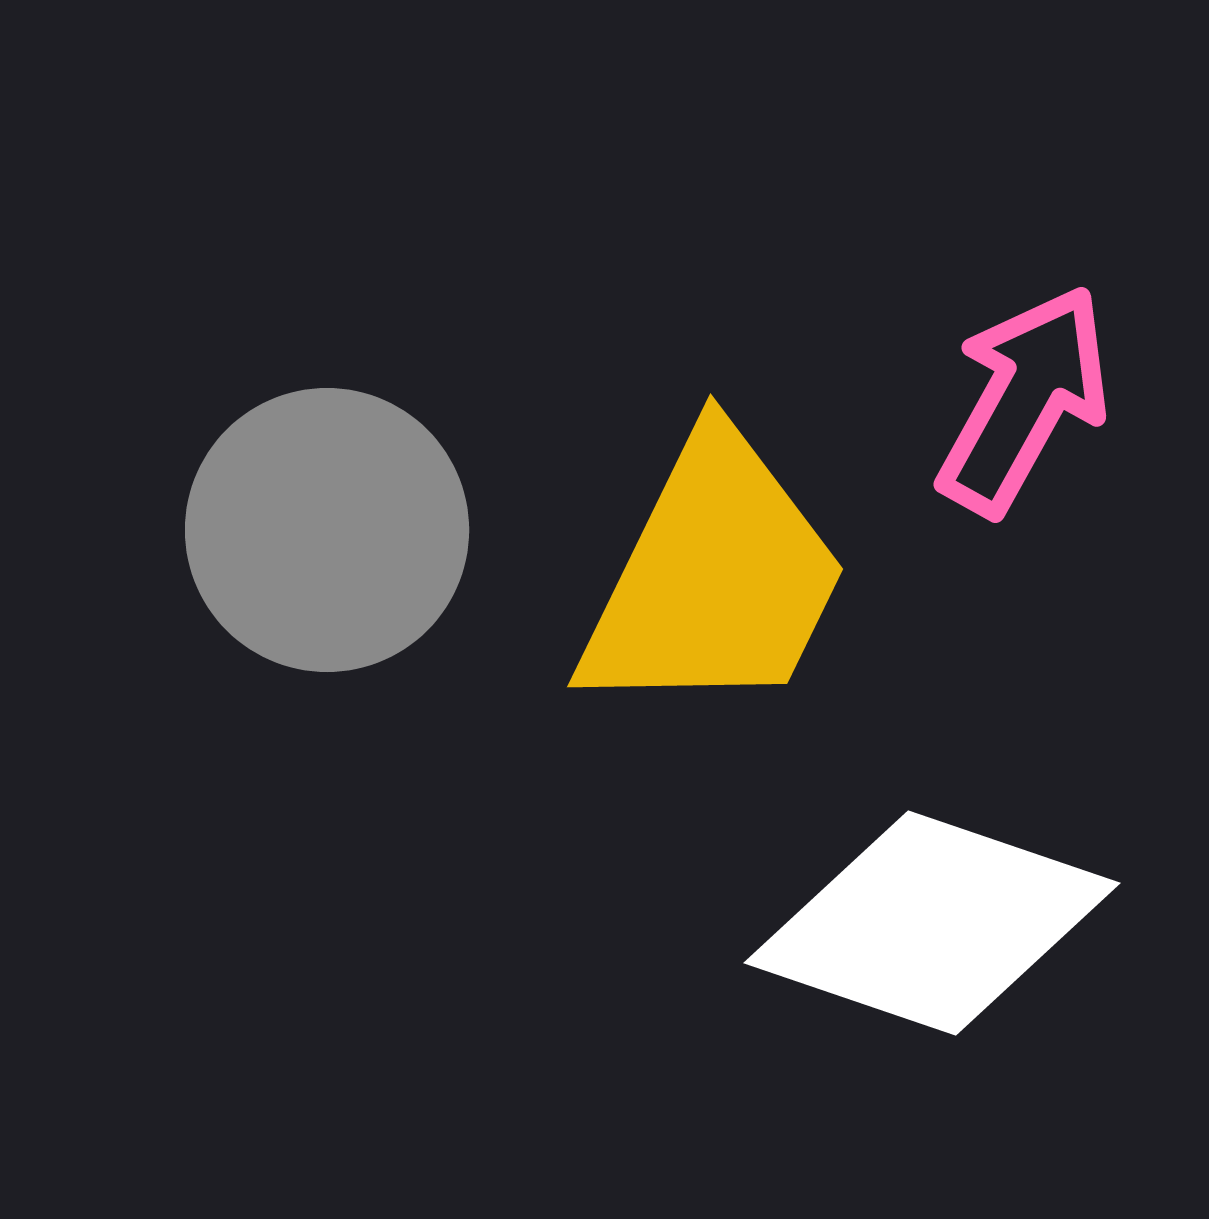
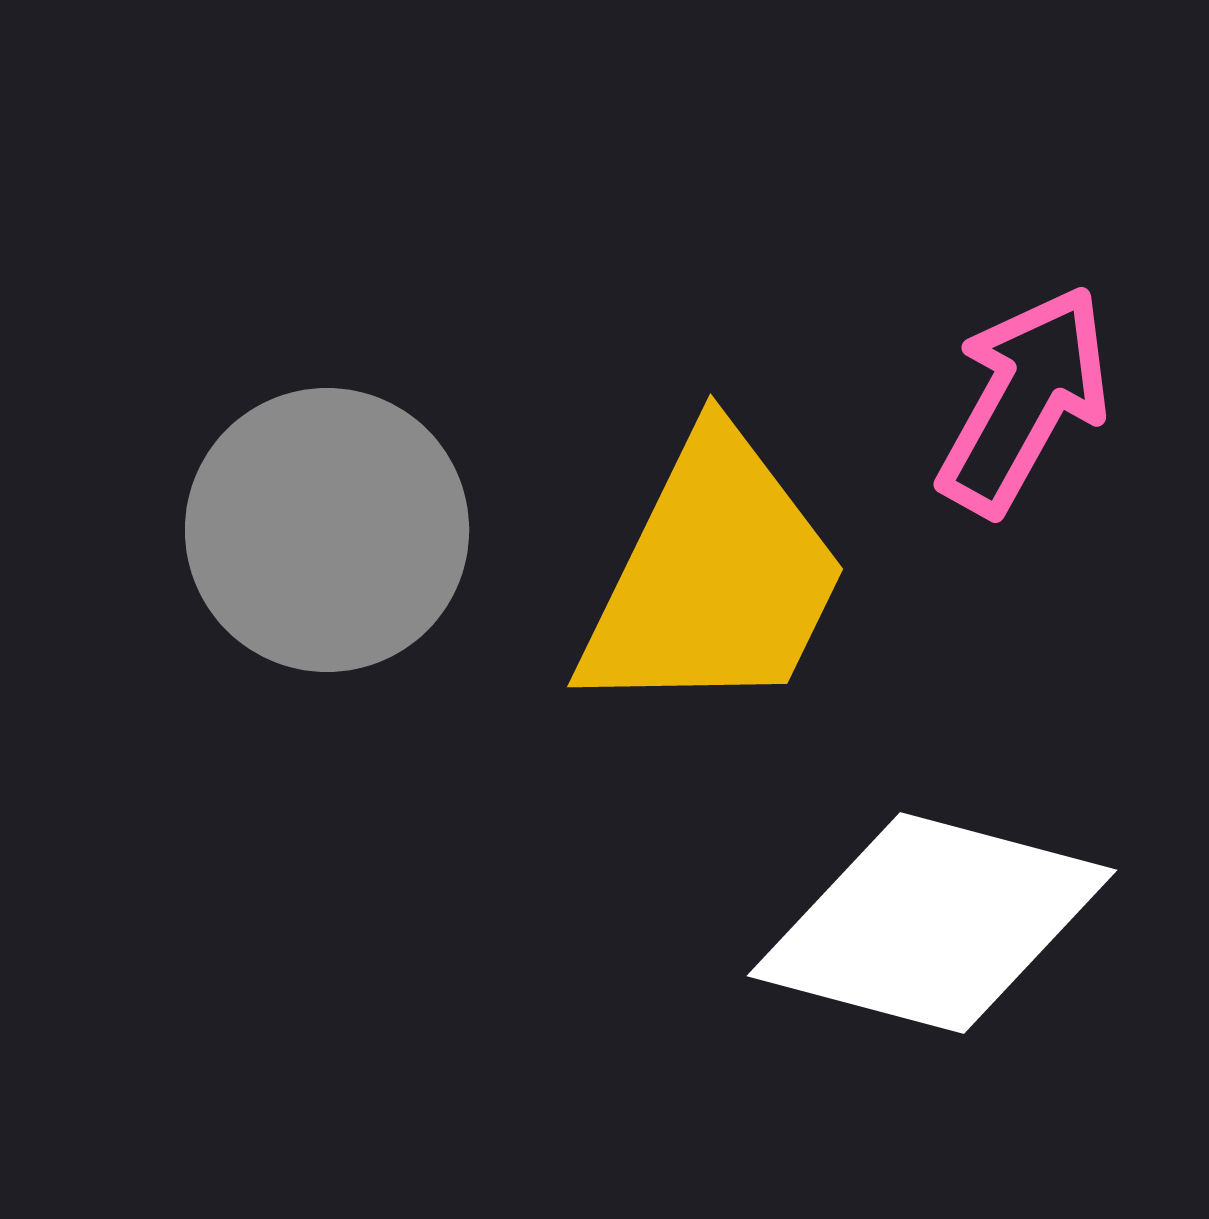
white diamond: rotated 4 degrees counterclockwise
